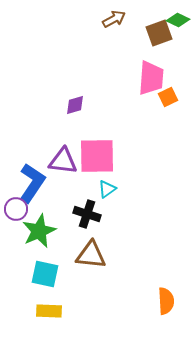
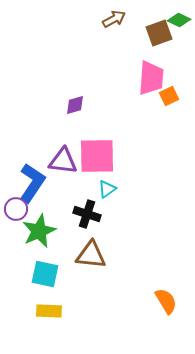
green diamond: moved 1 px right
orange square: moved 1 px right, 1 px up
orange semicircle: rotated 28 degrees counterclockwise
